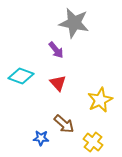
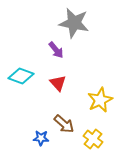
yellow cross: moved 3 px up
